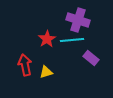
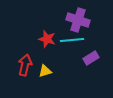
red star: rotated 24 degrees counterclockwise
purple rectangle: rotated 70 degrees counterclockwise
red arrow: rotated 25 degrees clockwise
yellow triangle: moved 1 px left, 1 px up
